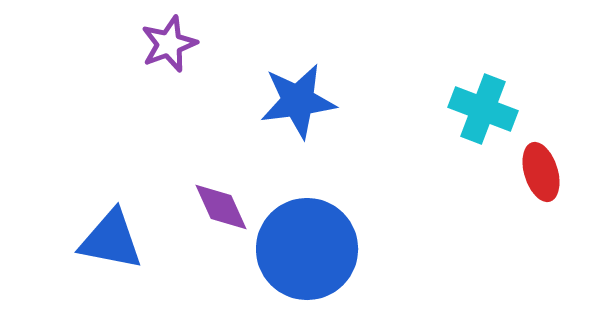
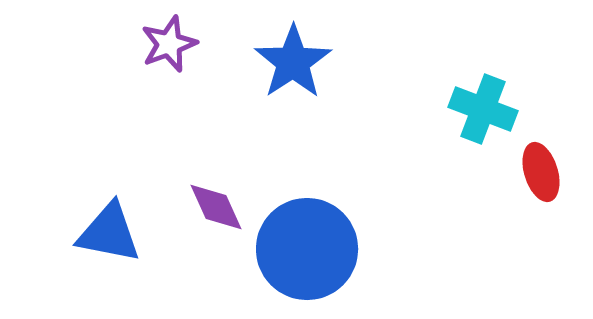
blue star: moved 5 px left, 39 px up; rotated 26 degrees counterclockwise
purple diamond: moved 5 px left
blue triangle: moved 2 px left, 7 px up
